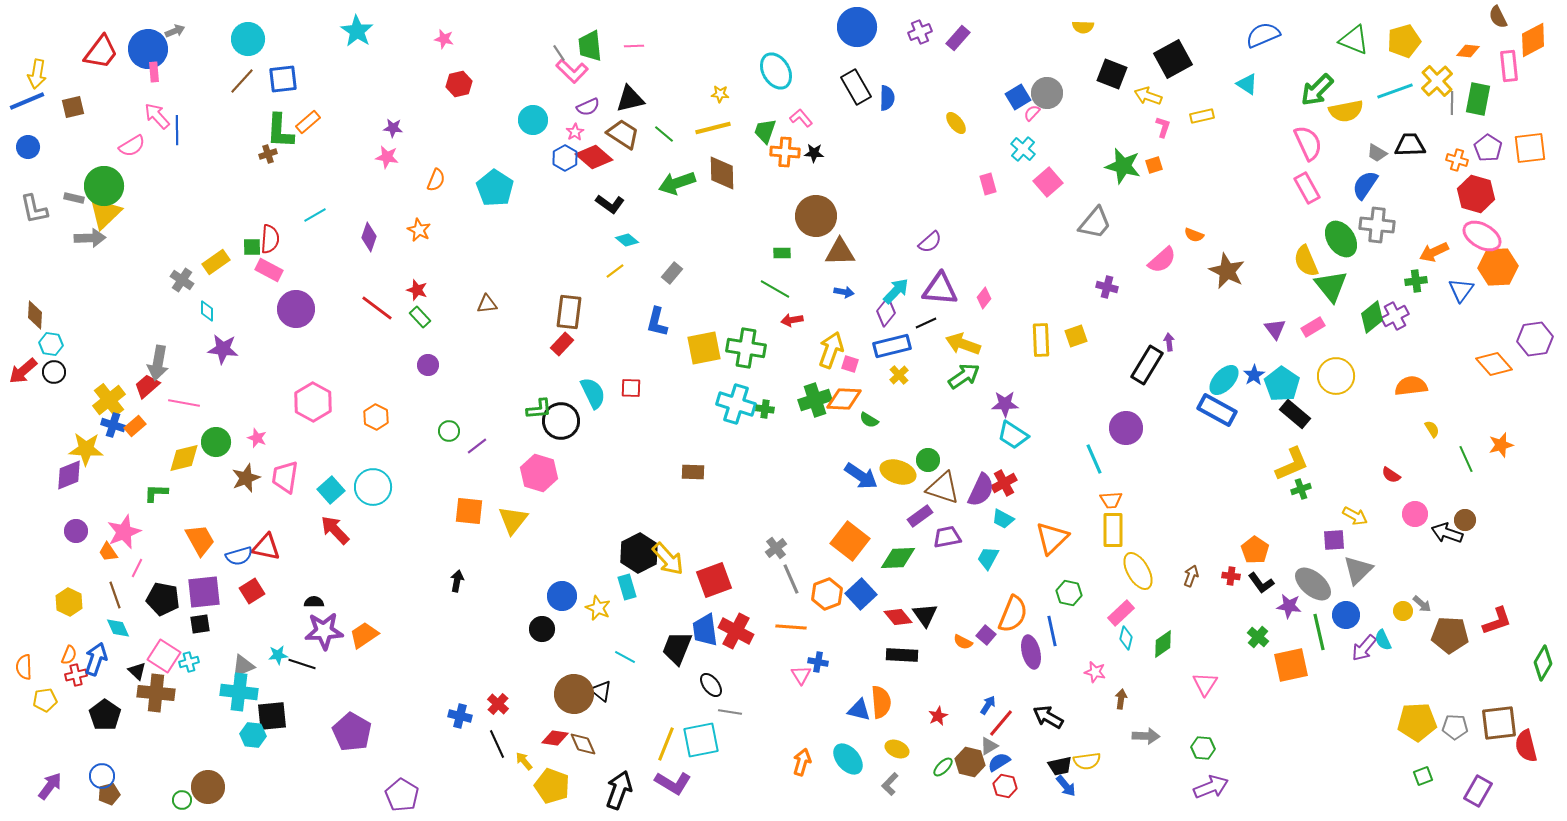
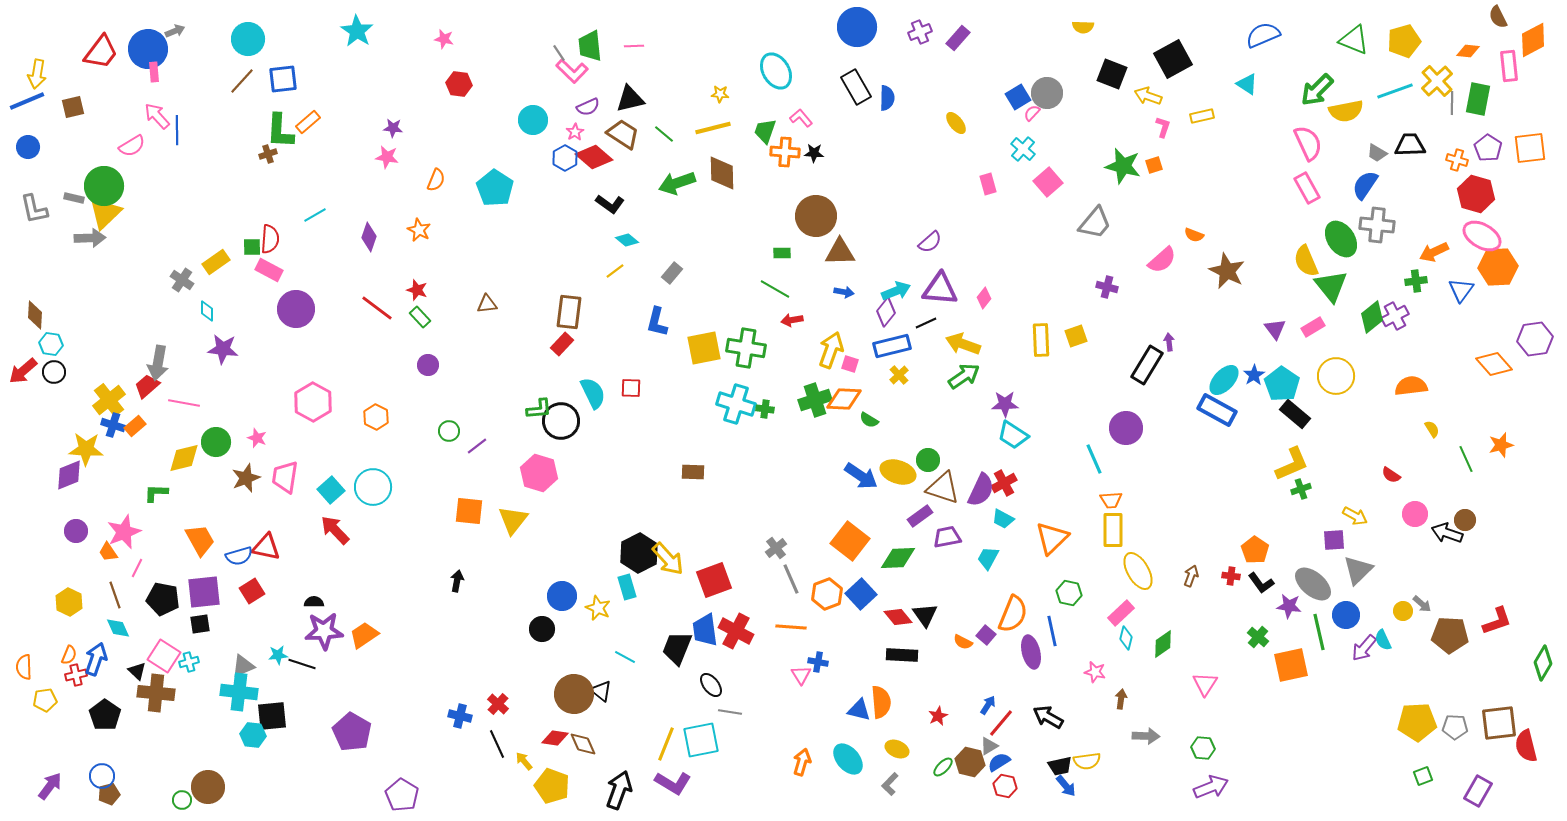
red hexagon at (459, 84): rotated 20 degrees clockwise
cyan arrow at (896, 291): rotated 24 degrees clockwise
